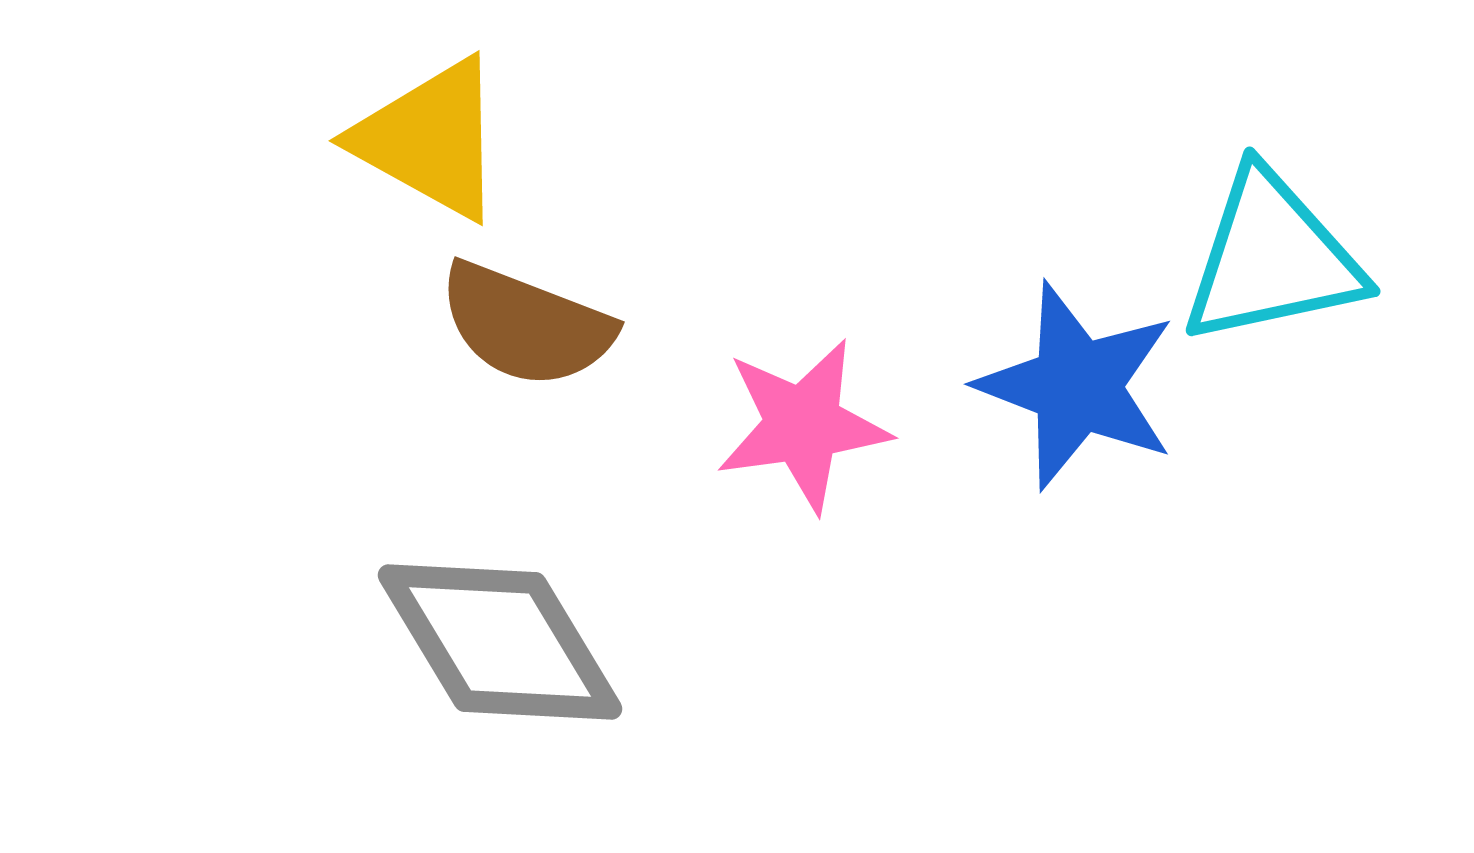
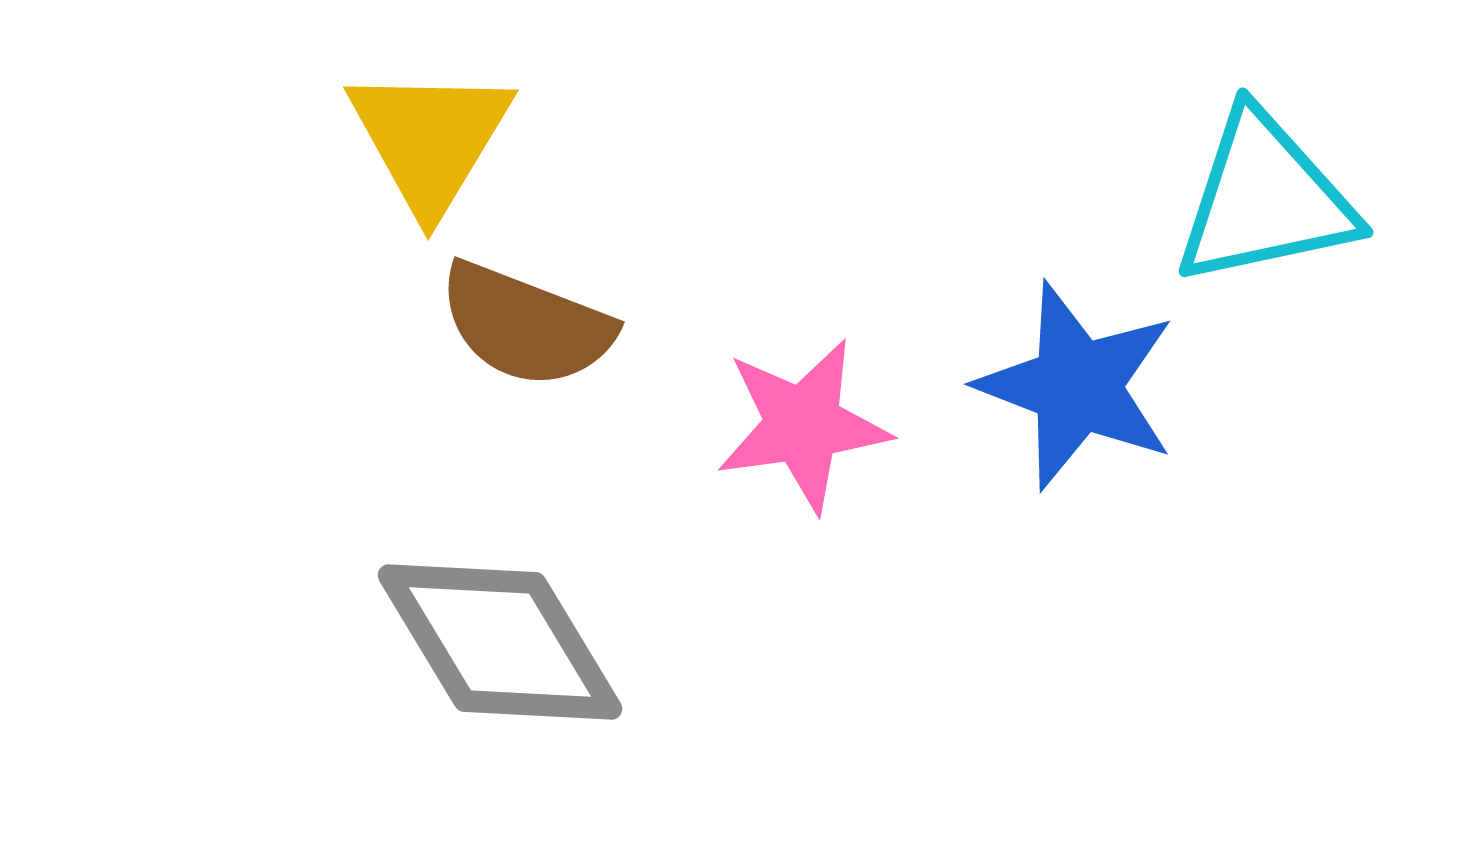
yellow triangle: rotated 32 degrees clockwise
cyan triangle: moved 7 px left, 59 px up
